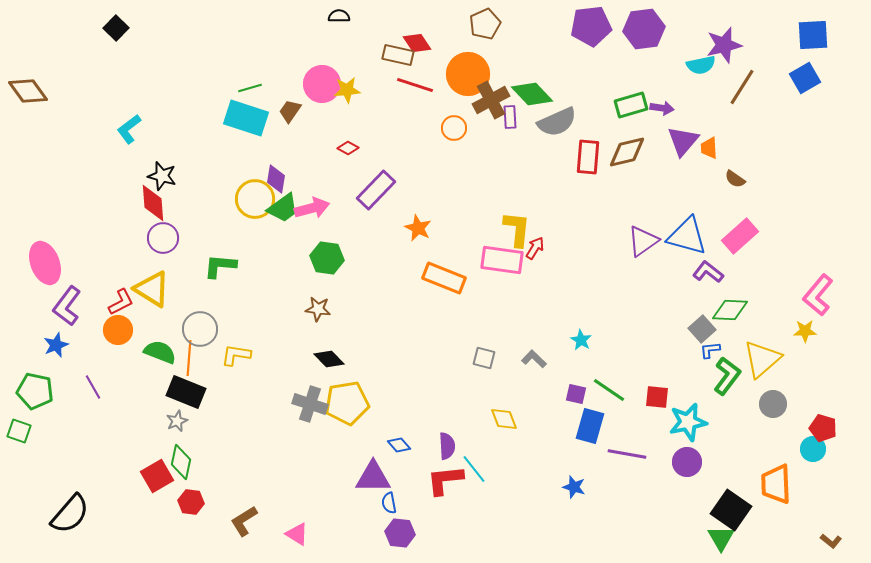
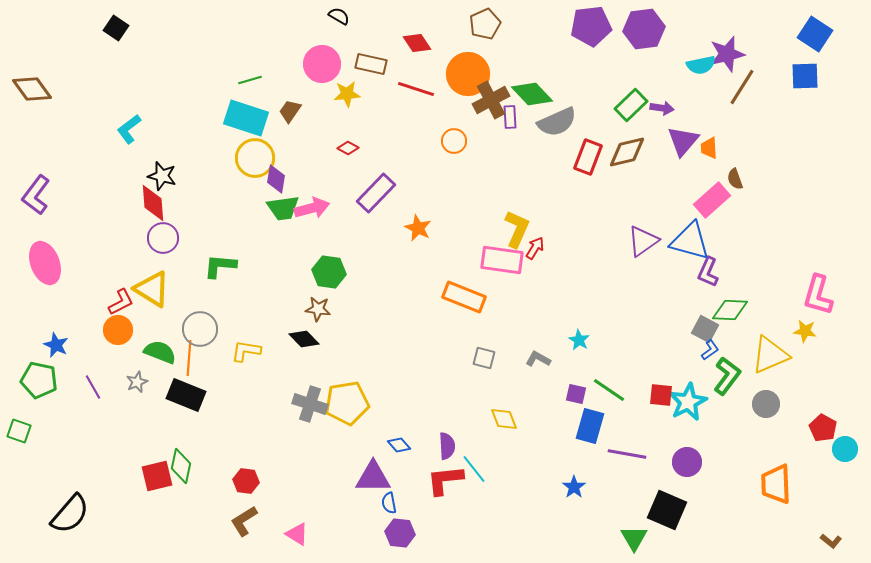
black semicircle at (339, 16): rotated 30 degrees clockwise
black square at (116, 28): rotated 10 degrees counterclockwise
blue square at (813, 35): moved 2 px right, 1 px up; rotated 36 degrees clockwise
purple star at (724, 45): moved 3 px right, 9 px down
brown rectangle at (398, 55): moved 27 px left, 9 px down
blue square at (805, 78): moved 2 px up; rotated 28 degrees clockwise
pink circle at (322, 84): moved 20 px up
red line at (415, 85): moved 1 px right, 4 px down
green line at (250, 88): moved 8 px up
yellow star at (347, 90): moved 4 px down
brown diamond at (28, 91): moved 4 px right, 2 px up
green rectangle at (631, 105): rotated 28 degrees counterclockwise
orange circle at (454, 128): moved 13 px down
red rectangle at (588, 157): rotated 16 degrees clockwise
brown semicircle at (735, 179): rotated 35 degrees clockwise
purple rectangle at (376, 190): moved 3 px down
yellow circle at (255, 199): moved 41 px up
green trapezoid at (283, 208): rotated 28 degrees clockwise
yellow L-shape at (517, 229): rotated 18 degrees clockwise
blue triangle at (687, 236): moved 3 px right, 5 px down
pink rectangle at (740, 236): moved 28 px left, 36 px up
green hexagon at (327, 258): moved 2 px right, 14 px down
purple L-shape at (708, 272): rotated 104 degrees counterclockwise
orange rectangle at (444, 278): moved 20 px right, 19 px down
pink L-shape at (818, 295): rotated 24 degrees counterclockwise
purple L-shape at (67, 306): moved 31 px left, 111 px up
gray square at (702, 329): moved 3 px right; rotated 20 degrees counterclockwise
yellow star at (805, 331): rotated 10 degrees clockwise
cyan star at (581, 340): moved 2 px left
blue star at (56, 345): rotated 25 degrees counterclockwise
blue L-shape at (710, 350): rotated 150 degrees clockwise
yellow L-shape at (236, 355): moved 10 px right, 4 px up
black diamond at (329, 359): moved 25 px left, 20 px up
gray L-shape at (534, 359): moved 4 px right; rotated 15 degrees counterclockwise
yellow triangle at (762, 359): moved 8 px right, 4 px up; rotated 18 degrees clockwise
green pentagon at (35, 391): moved 4 px right, 11 px up
black rectangle at (186, 392): moved 3 px down
red square at (657, 397): moved 4 px right, 2 px up
gray circle at (773, 404): moved 7 px left
gray star at (177, 421): moved 40 px left, 39 px up
cyan star at (688, 422): moved 20 px up; rotated 15 degrees counterclockwise
red pentagon at (823, 428): rotated 12 degrees clockwise
cyan circle at (813, 449): moved 32 px right
green diamond at (181, 462): moved 4 px down
red square at (157, 476): rotated 16 degrees clockwise
blue star at (574, 487): rotated 20 degrees clockwise
red hexagon at (191, 502): moved 55 px right, 21 px up
black square at (731, 510): moved 64 px left; rotated 12 degrees counterclockwise
green triangle at (721, 538): moved 87 px left
